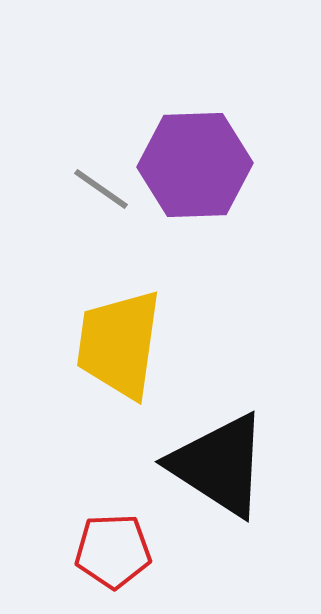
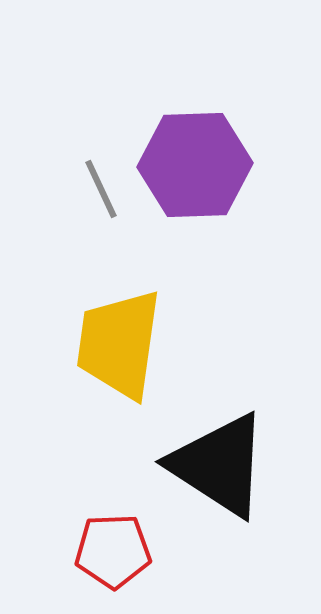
gray line: rotated 30 degrees clockwise
